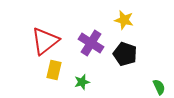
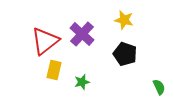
purple cross: moved 9 px left, 9 px up; rotated 10 degrees clockwise
